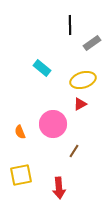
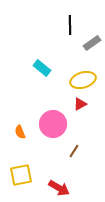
red arrow: rotated 55 degrees counterclockwise
